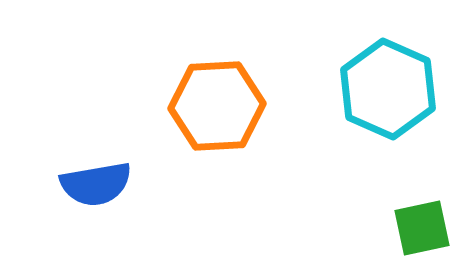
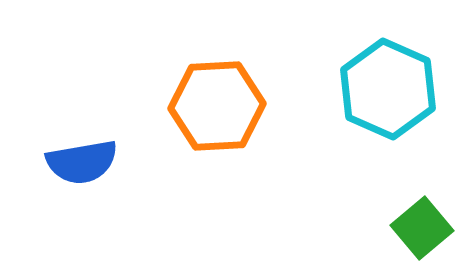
blue semicircle: moved 14 px left, 22 px up
green square: rotated 28 degrees counterclockwise
